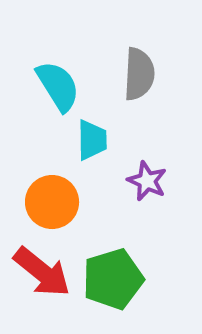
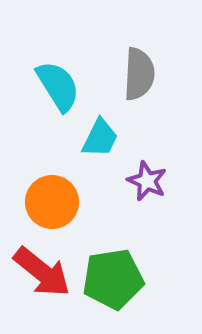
cyan trapezoid: moved 8 px right, 2 px up; rotated 27 degrees clockwise
green pentagon: rotated 8 degrees clockwise
